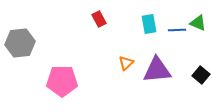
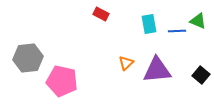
red rectangle: moved 2 px right, 5 px up; rotated 35 degrees counterclockwise
green triangle: moved 2 px up
blue line: moved 1 px down
gray hexagon: moved 8 px right, 15 px down
pink pentagon: rotated 12 degrees clockwise
